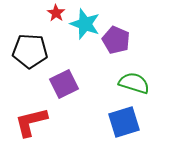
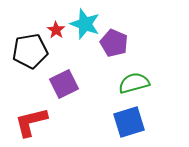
red star: moved 17 px down
purple pentagon: moved 2 px left, 3 px down
black pentagon: rotated 12 degrees counterclockwise
green semicircle: rotated 32 degrees counterclockwise
blue square: moved 5 px right
